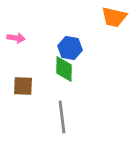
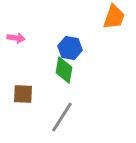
orange trapezoid: rotated 84 degrees counterclockwise
green diamond: moved 1 px down; rotated 8 degrees clockwise
brown square: moved 8 px down
gray line: rotated 40 degrees clockwise
